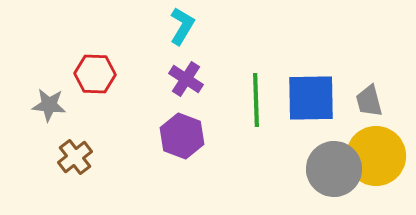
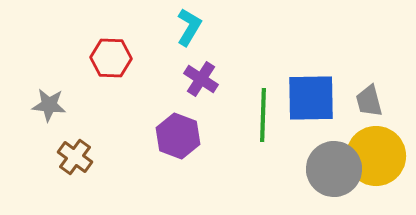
cyan L-shape: moved 7 px right, 1 px down
red hexagon: moved 16 px right, 16 px up
purple cross: moved 15 px right
green line: moved 7 px right, 15 px down; rotated 4 degrees clockwise
purple hexagon: moved 4 px left
brown cross: rotated 16 degrees counterclockwise
